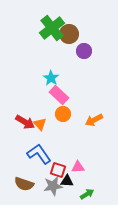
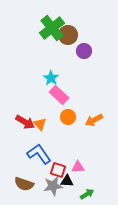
brown circle: moved 1 px left, 1 px down
orange circle: moved 5 px right, 3 px down
